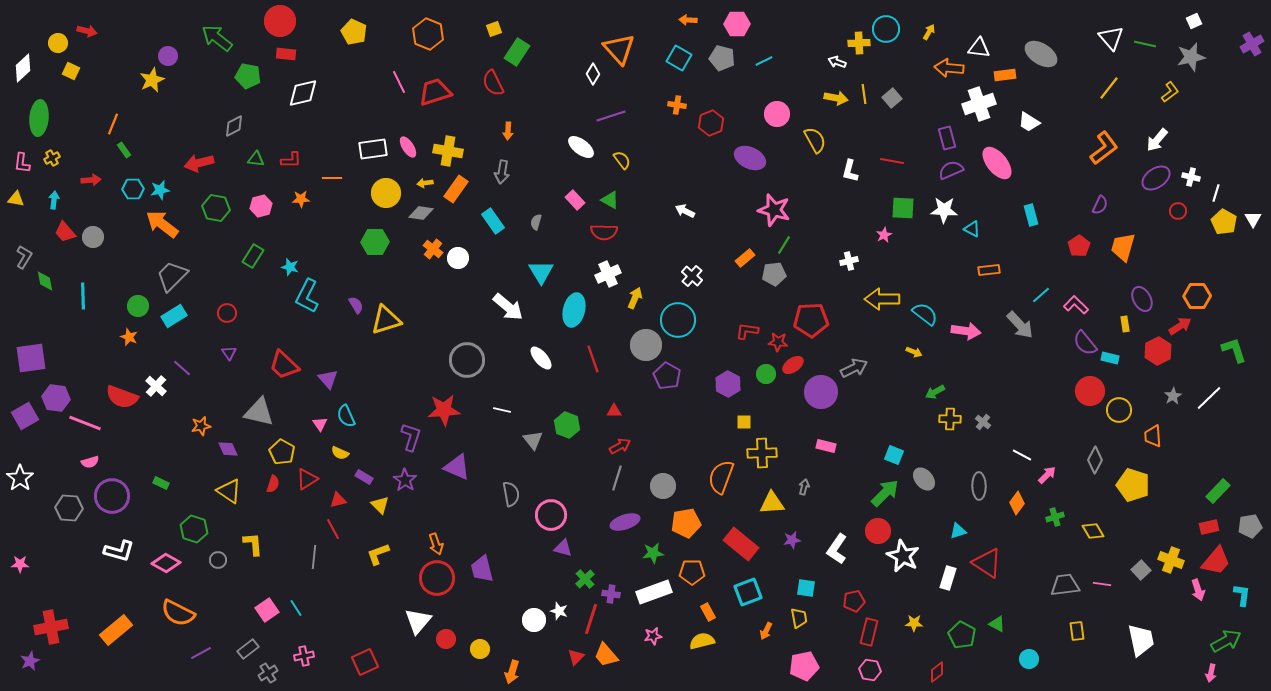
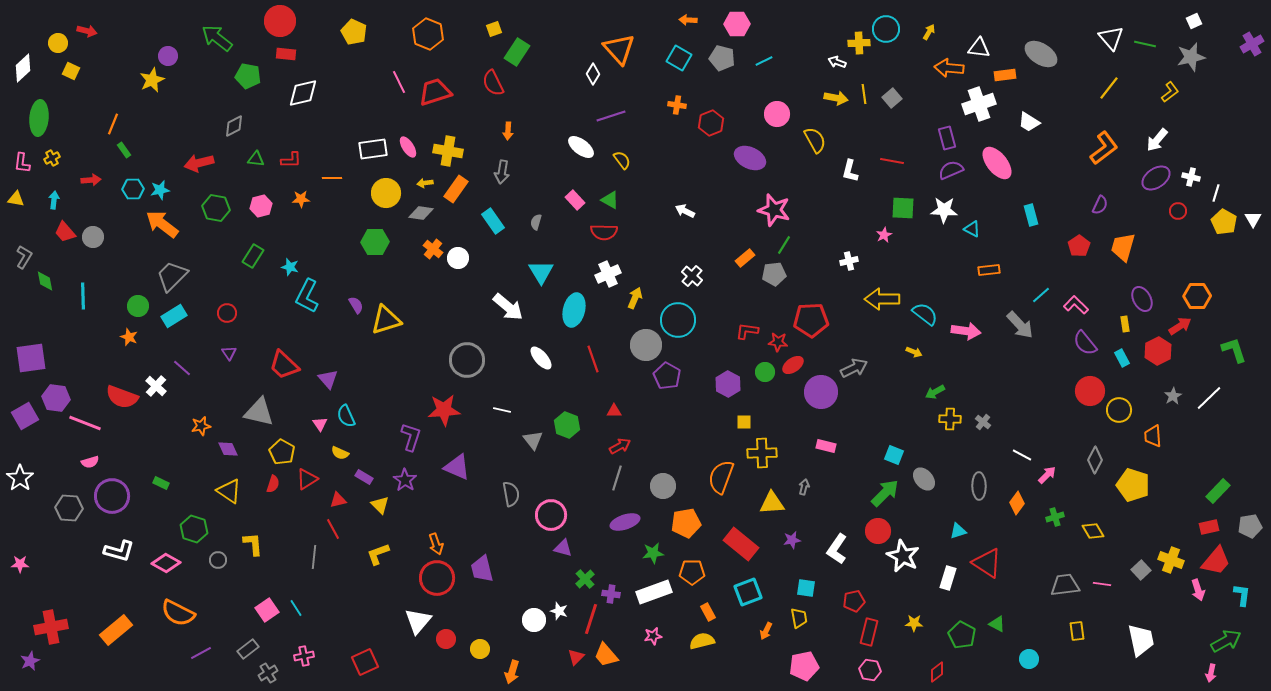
cyan rectangle at (1110, 358): moved 12 px right; rotated 48 degrees clockwise
green circle at (766, 374): moved 1 px left, 2 px up
